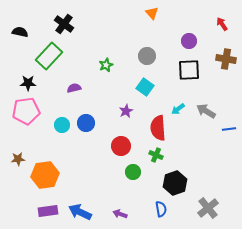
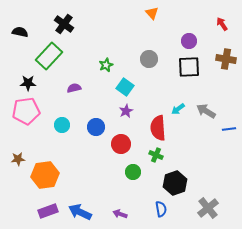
gray circle: moved 2 px right, 3 px down
black square: moved 3 px up
cyan square: moved 20 px left
blue circle: moved 10 px right, 4 px down
red circle: moved 2 px up
purple rectangle: rotated 12 degrees counterclockwise
